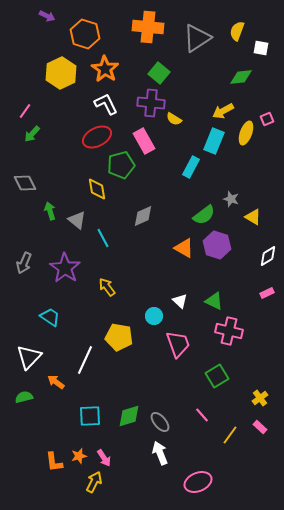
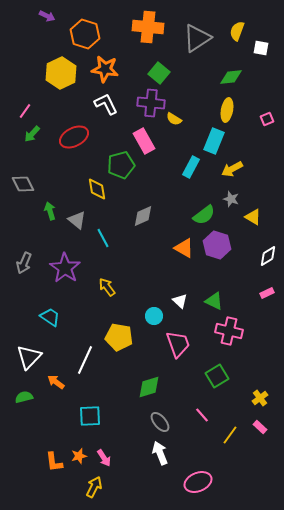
orange star at (105, 69): rotated 24 degrees counterclockwise
green diamond at (241, 77): moved 10 px left
yellow arrow at (223, 111): moved 9 px right, 58 px down
yellow ellipse at (246, 133): moved 19 px left, 23 px up; rotated 10 degrees counterclockwise
red ellipse at (97, 137): moved 23 px left
gray diamond at (25, 183): moved 2 px left, 1 px down
green diamond at (129, 416): moved 20 px right, 29 px up
yellow arrow at (94, 482): moved 5 px down
